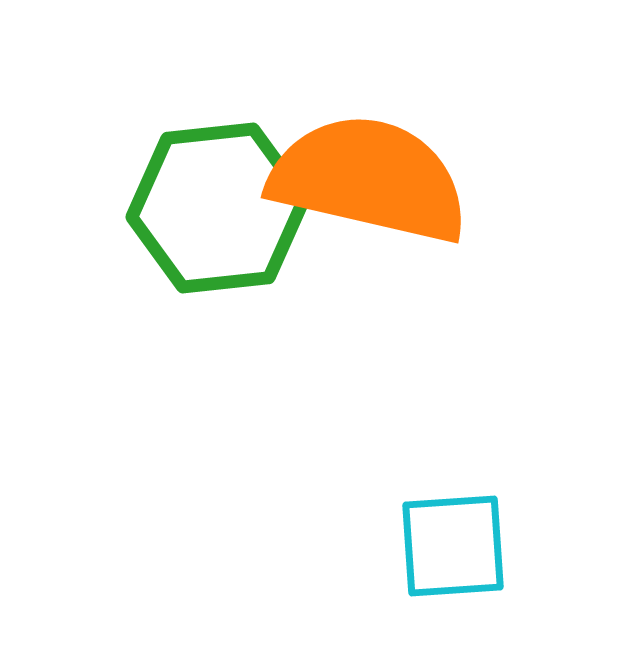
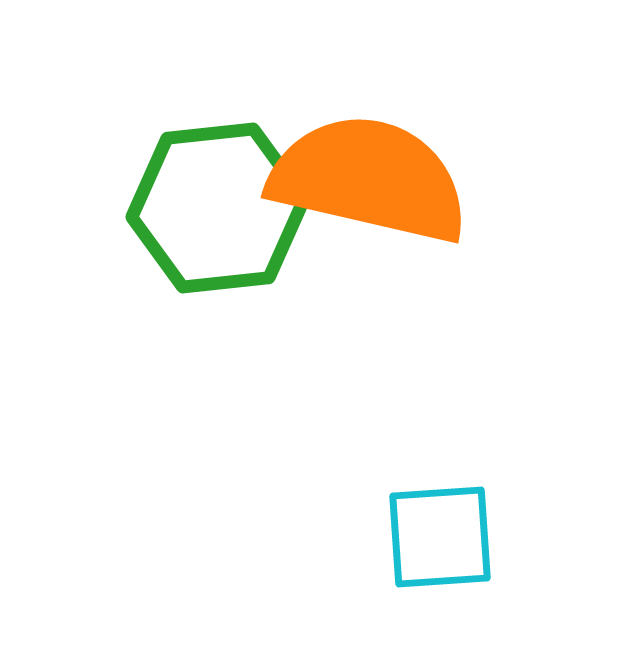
cyan square: moved 13 px left, 9 px up
